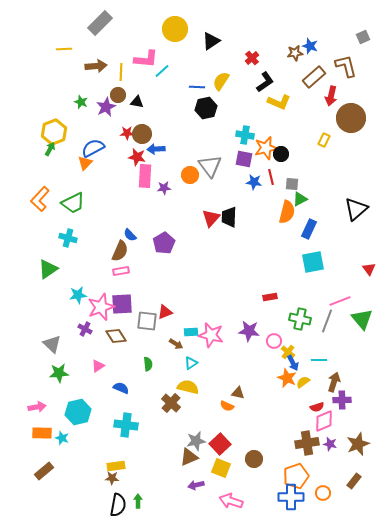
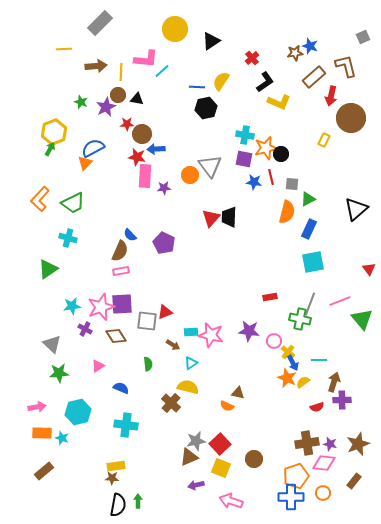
black triangle at (137, 102): moved 3 px up
red star at (127, 133): moved 9 px up
green triangle at (300, 199): moved 8 px right
purple pentagon at (164, 243): rotated 15 degrees counterclockwise
cyan star at (78, 295): moved 6 px left, 11 px down
gray line at (327, 321): moved 17 px left, 17 px up
brown arrow at (176, 344): moved 3 px left, 1 px down
pink diamond at (324, 421): moved 42 px down; rotated 30 degrees clockwise
